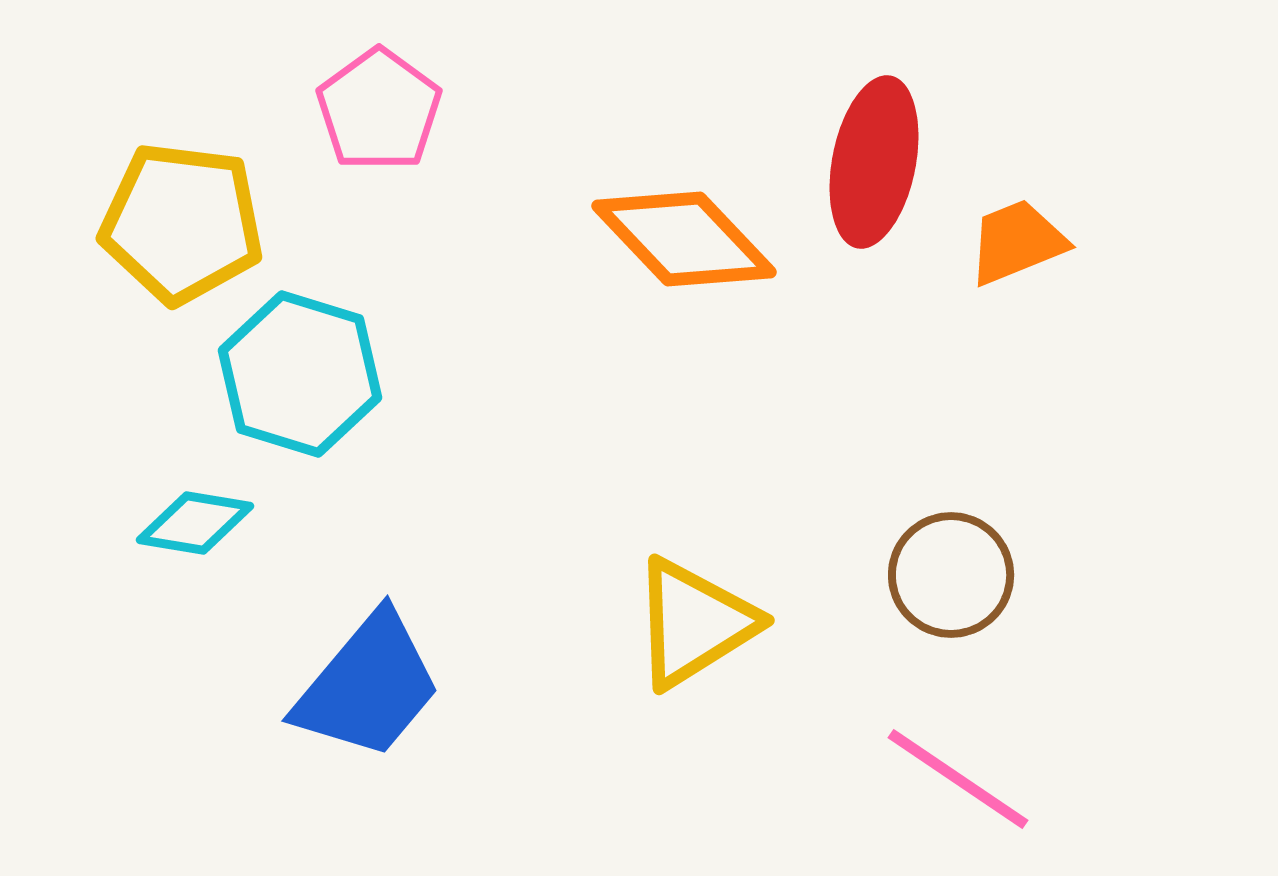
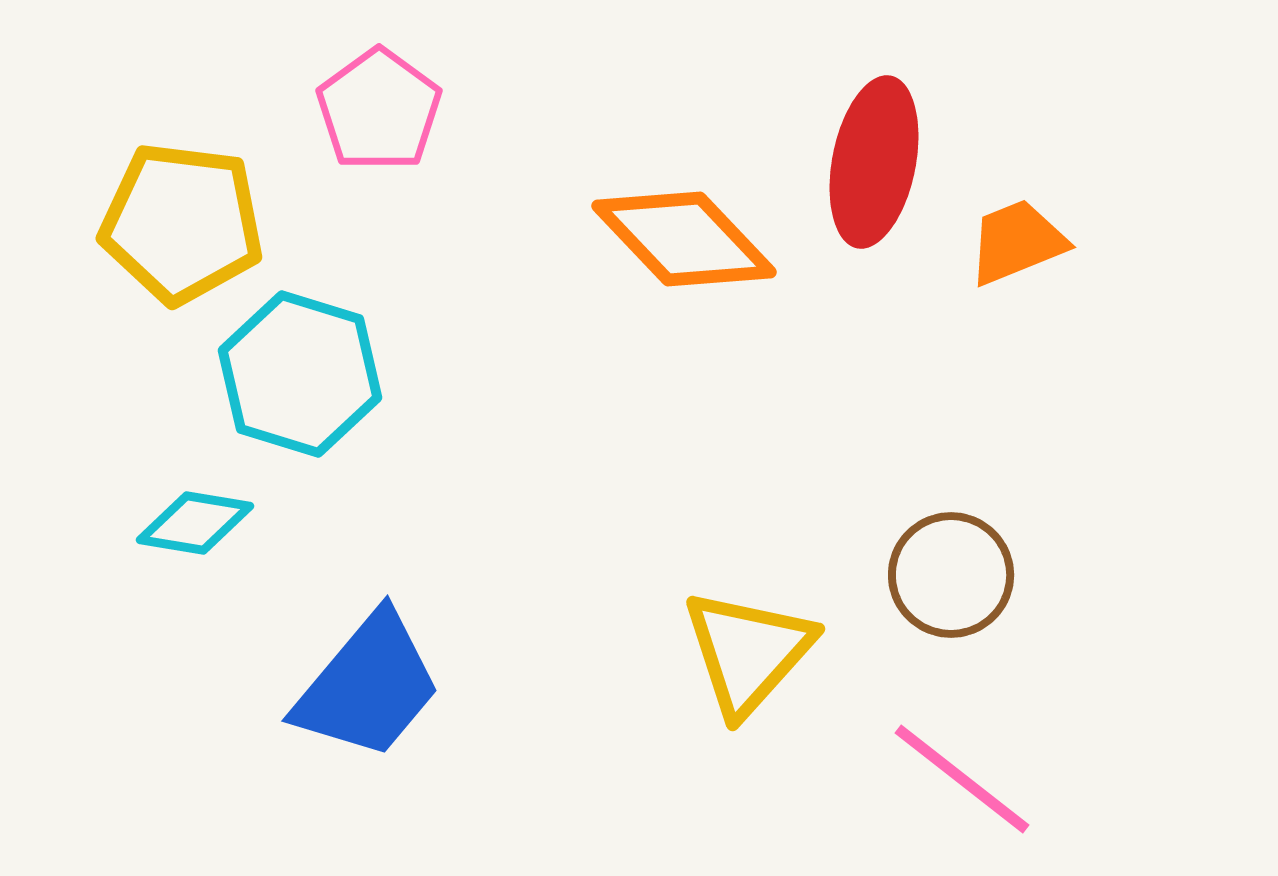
yellow triangle: moved 54 px right, 29 px down; rotated 16 degrees counterclockwise
pink line: moved 4 px right; rotated 4 degrees clockwise
